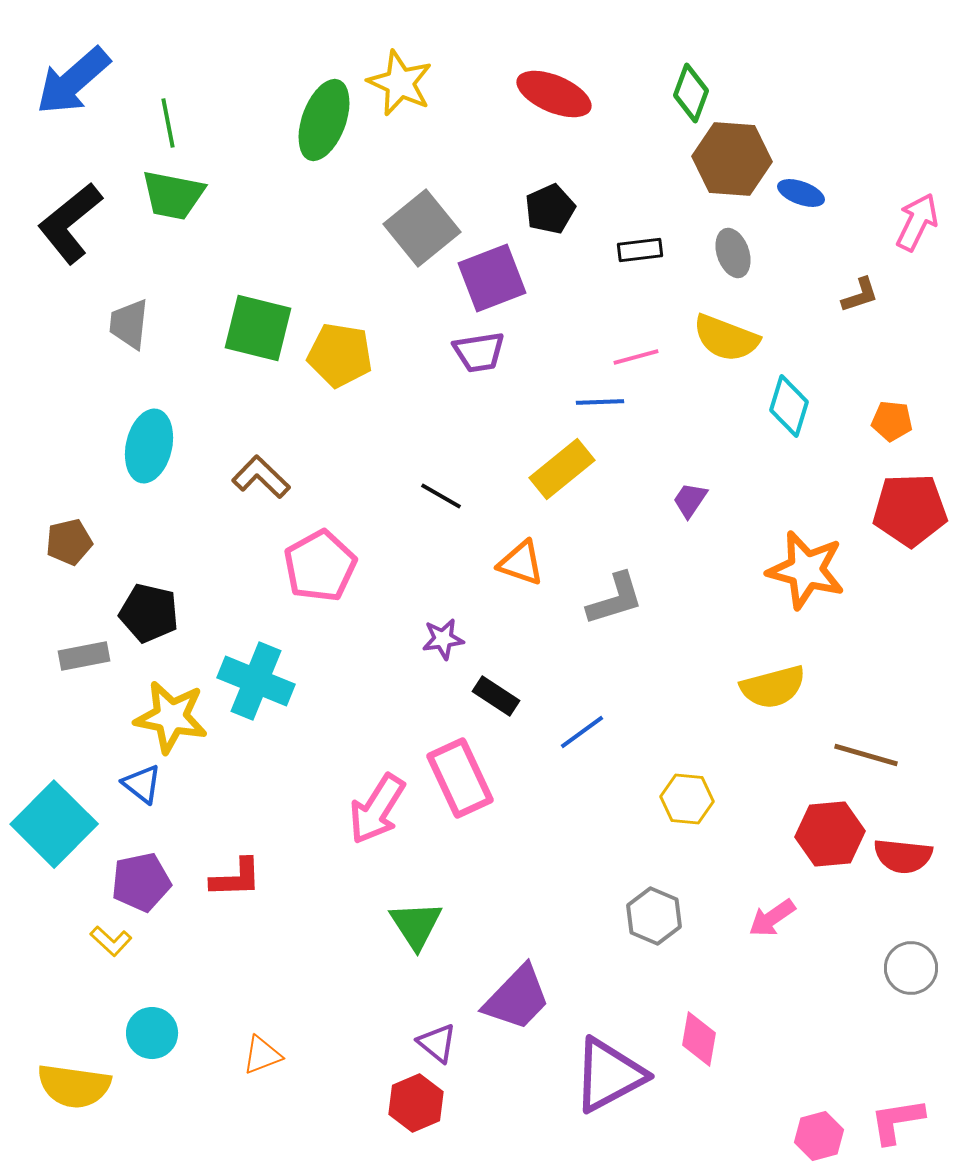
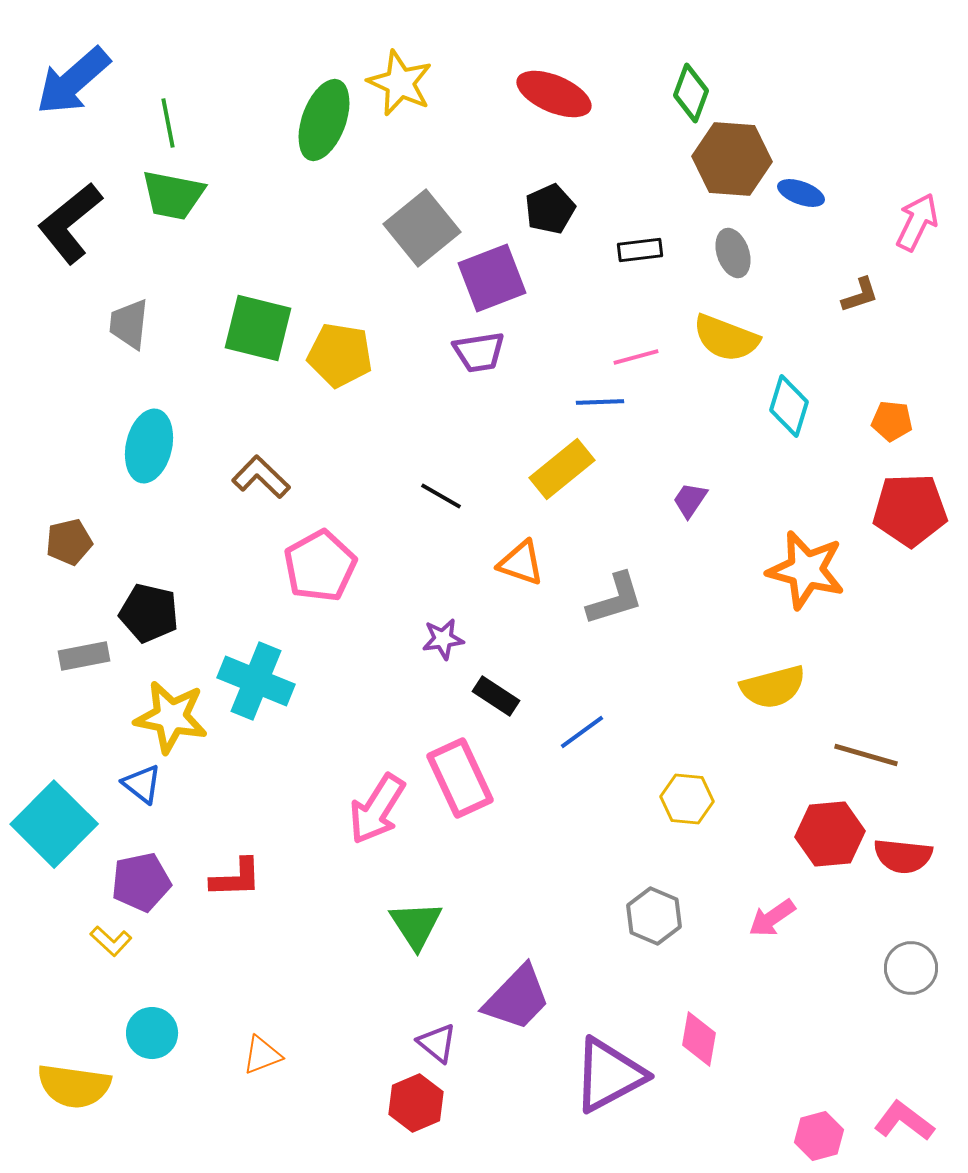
pink L-shape at (897, 1121): moved 7 px right; rotated 46 degrees clockwise
